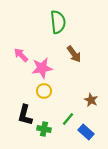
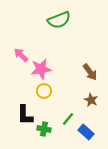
green semicircle: moved 1 px right, 2 px up; rotated 75 degrees clockwise
brown arrow: moved 16 px right, 18 px down
pink star: moved 1 px left, 1 px down
black L-shape: rotated 15 degrees counterclockwise
